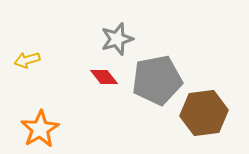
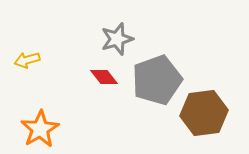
gray pentagon: rotated 9 degrees counterclockwise
